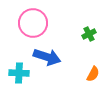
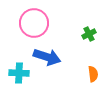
pink circle: moved 1 px right
orange semicircle: rotated 35 degrees counterclockwise
